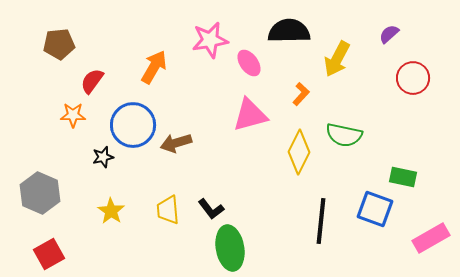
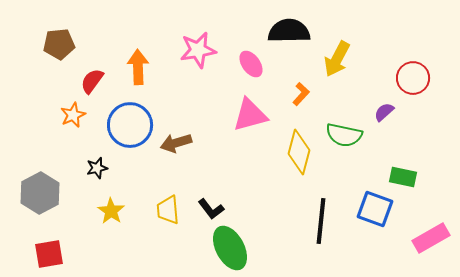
purple semicircle: moved 5 px left, 78 px down
pink star: moved 12 px left, 10 px down
pink ellipse: moved 2 px right, 1 px down
orange arrow: moved 16 px left; rotated 32 degrees counterclockwise
orange star: rotated 25 degrees counterclockwise
blue circle: moved 3 px left
yellow diamond: rotated 12 degrees counterclockwise
black star: moved 6 px left, 11 px down
gray hexagon: rotated 9 degrees clockwise
green ellipse: rotated 18 degrees counterclockwise
red square: rotated 20 degrees clockwise
